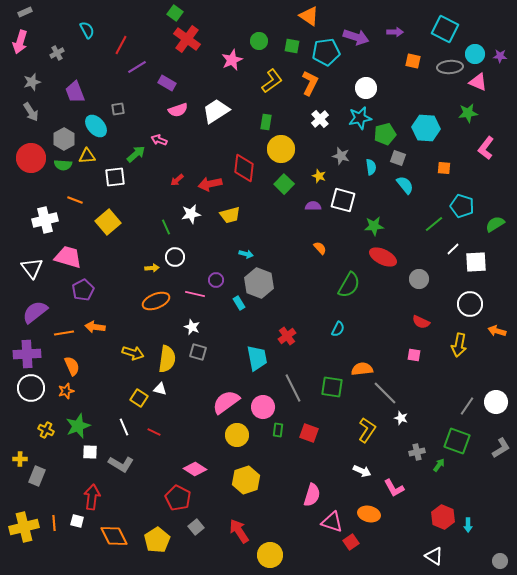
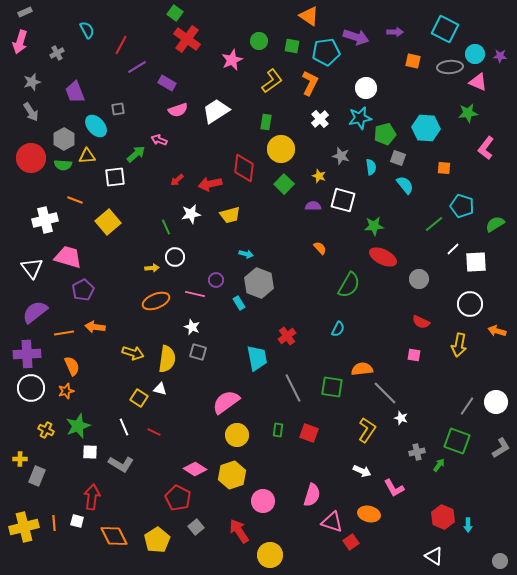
pink circle at (263, 407): moved 94 px down
yellow hexagon at (246, 480): moved 14 px left, 5 px up
